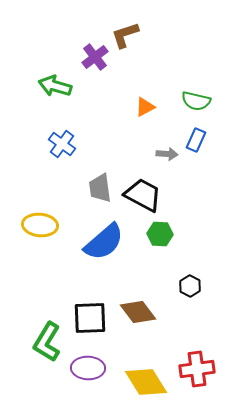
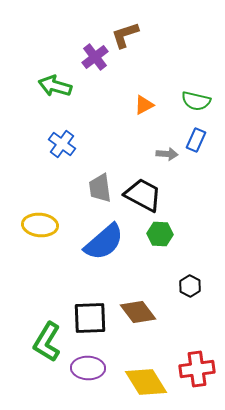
orange triangle: moved 1 px left, 2 px up
